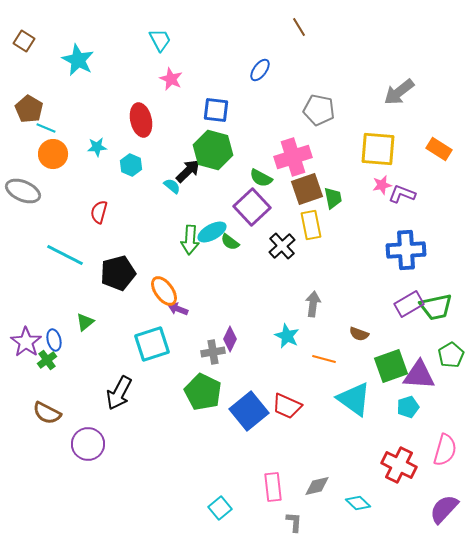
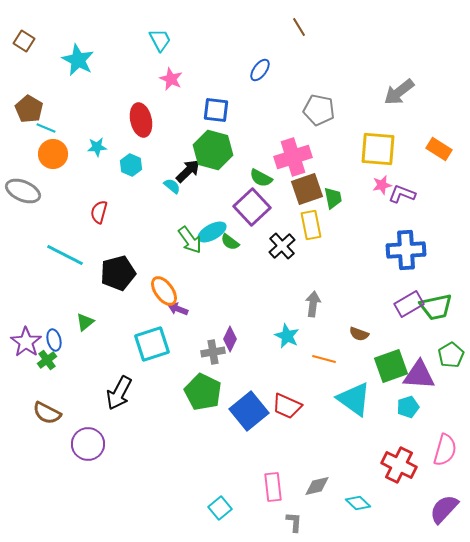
green arrow at (190, 240): rotated 40 degrees counterclockwise
